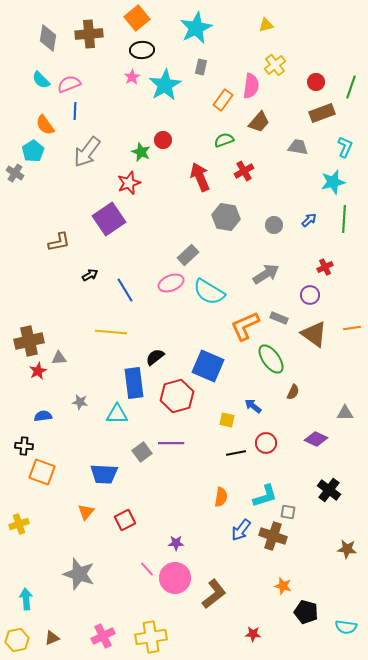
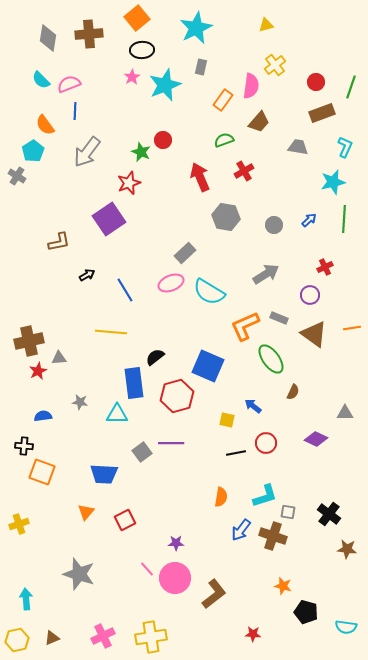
cyan star at (165, 85): rotated 8 degrees clockwise
gray cross at (15, 173): moved 2 px right, 3 px down
gray rectangle at (188, 255): moved 3 px left, 2 px up
black arrow at (90, 275): moved 3 px left
black cross at (329, 490): moved 24 px down
